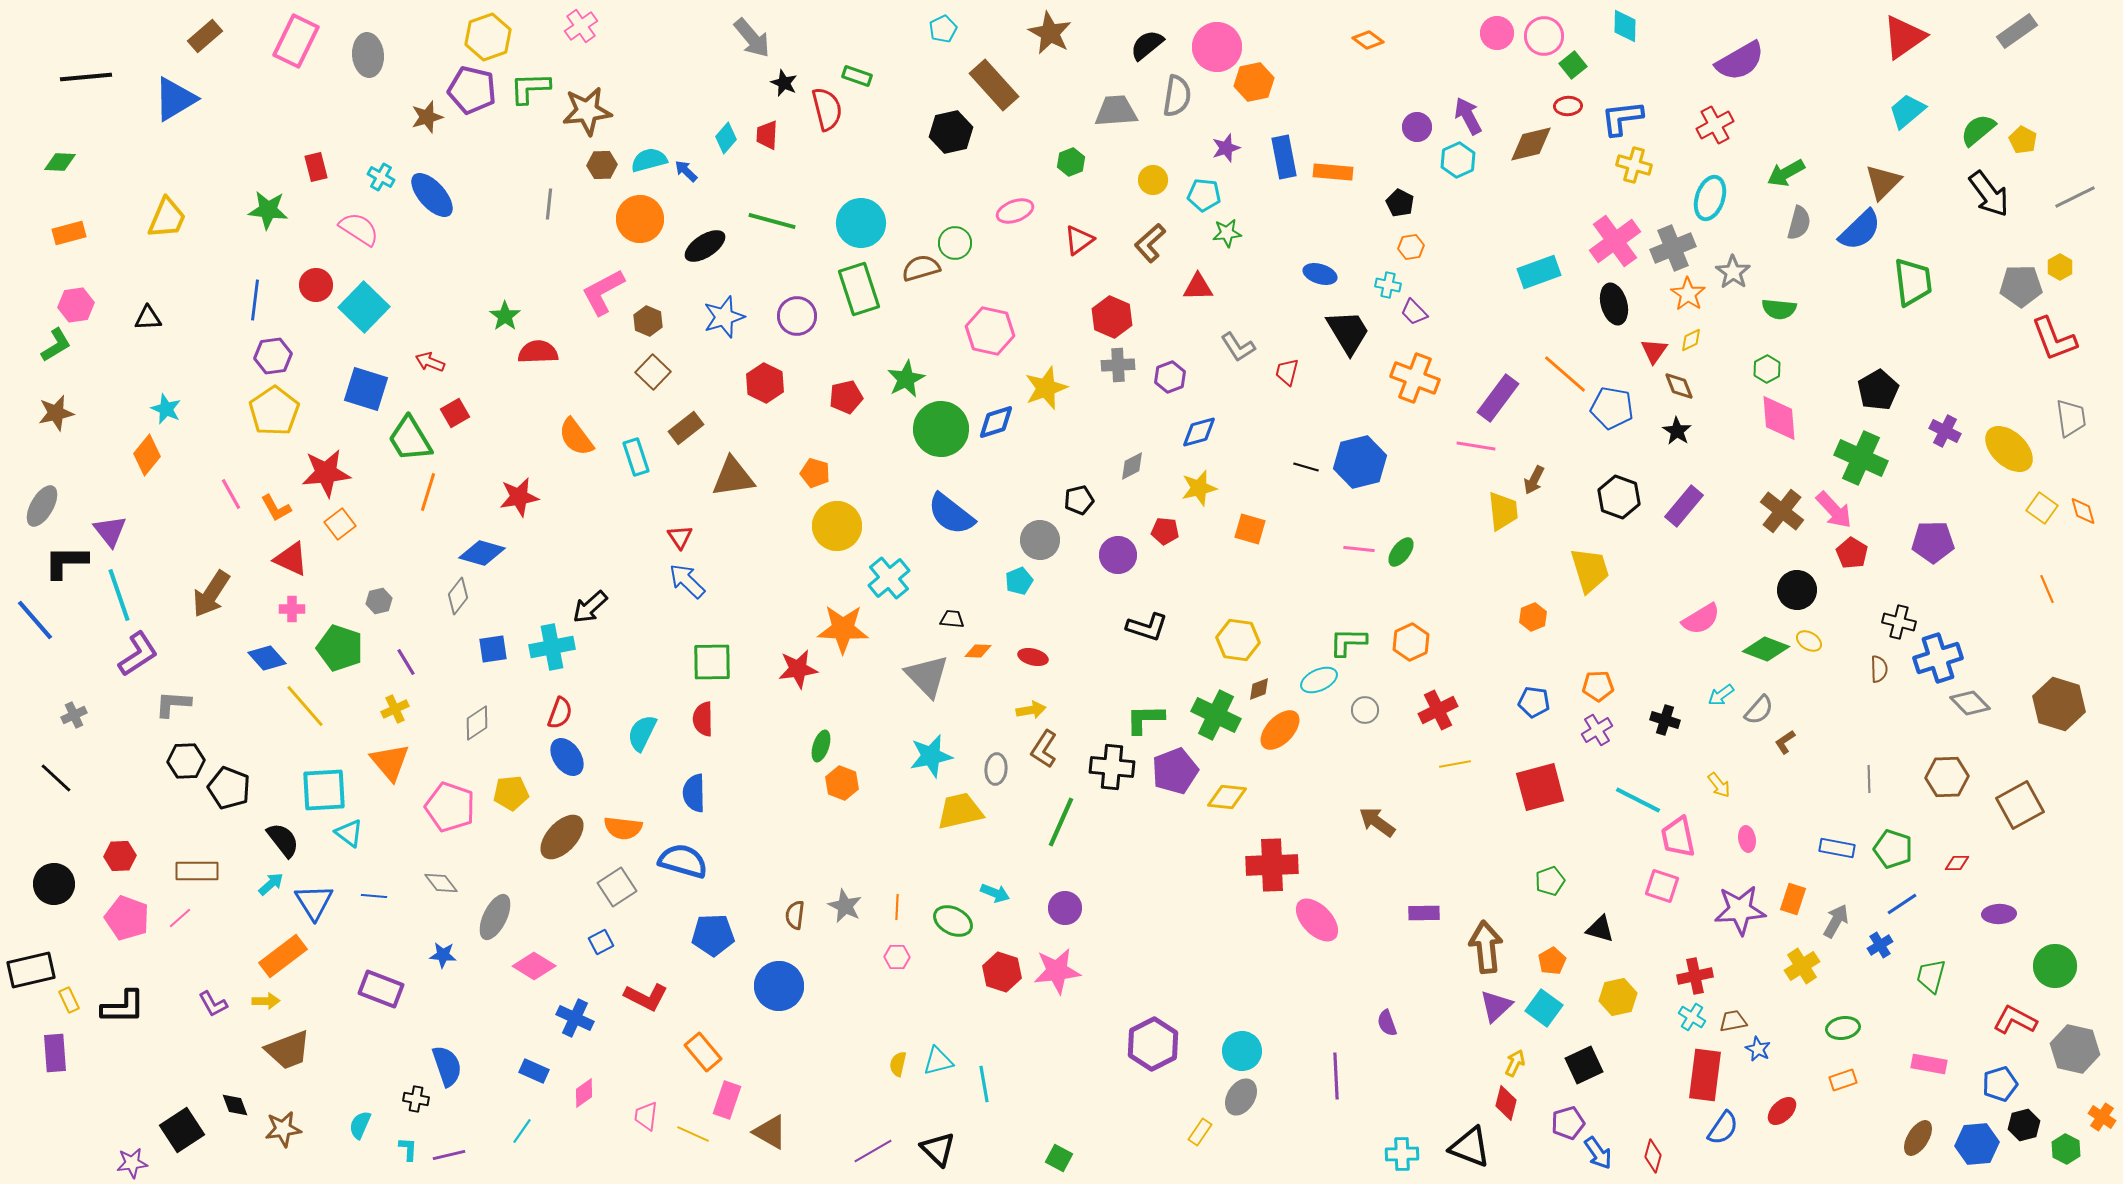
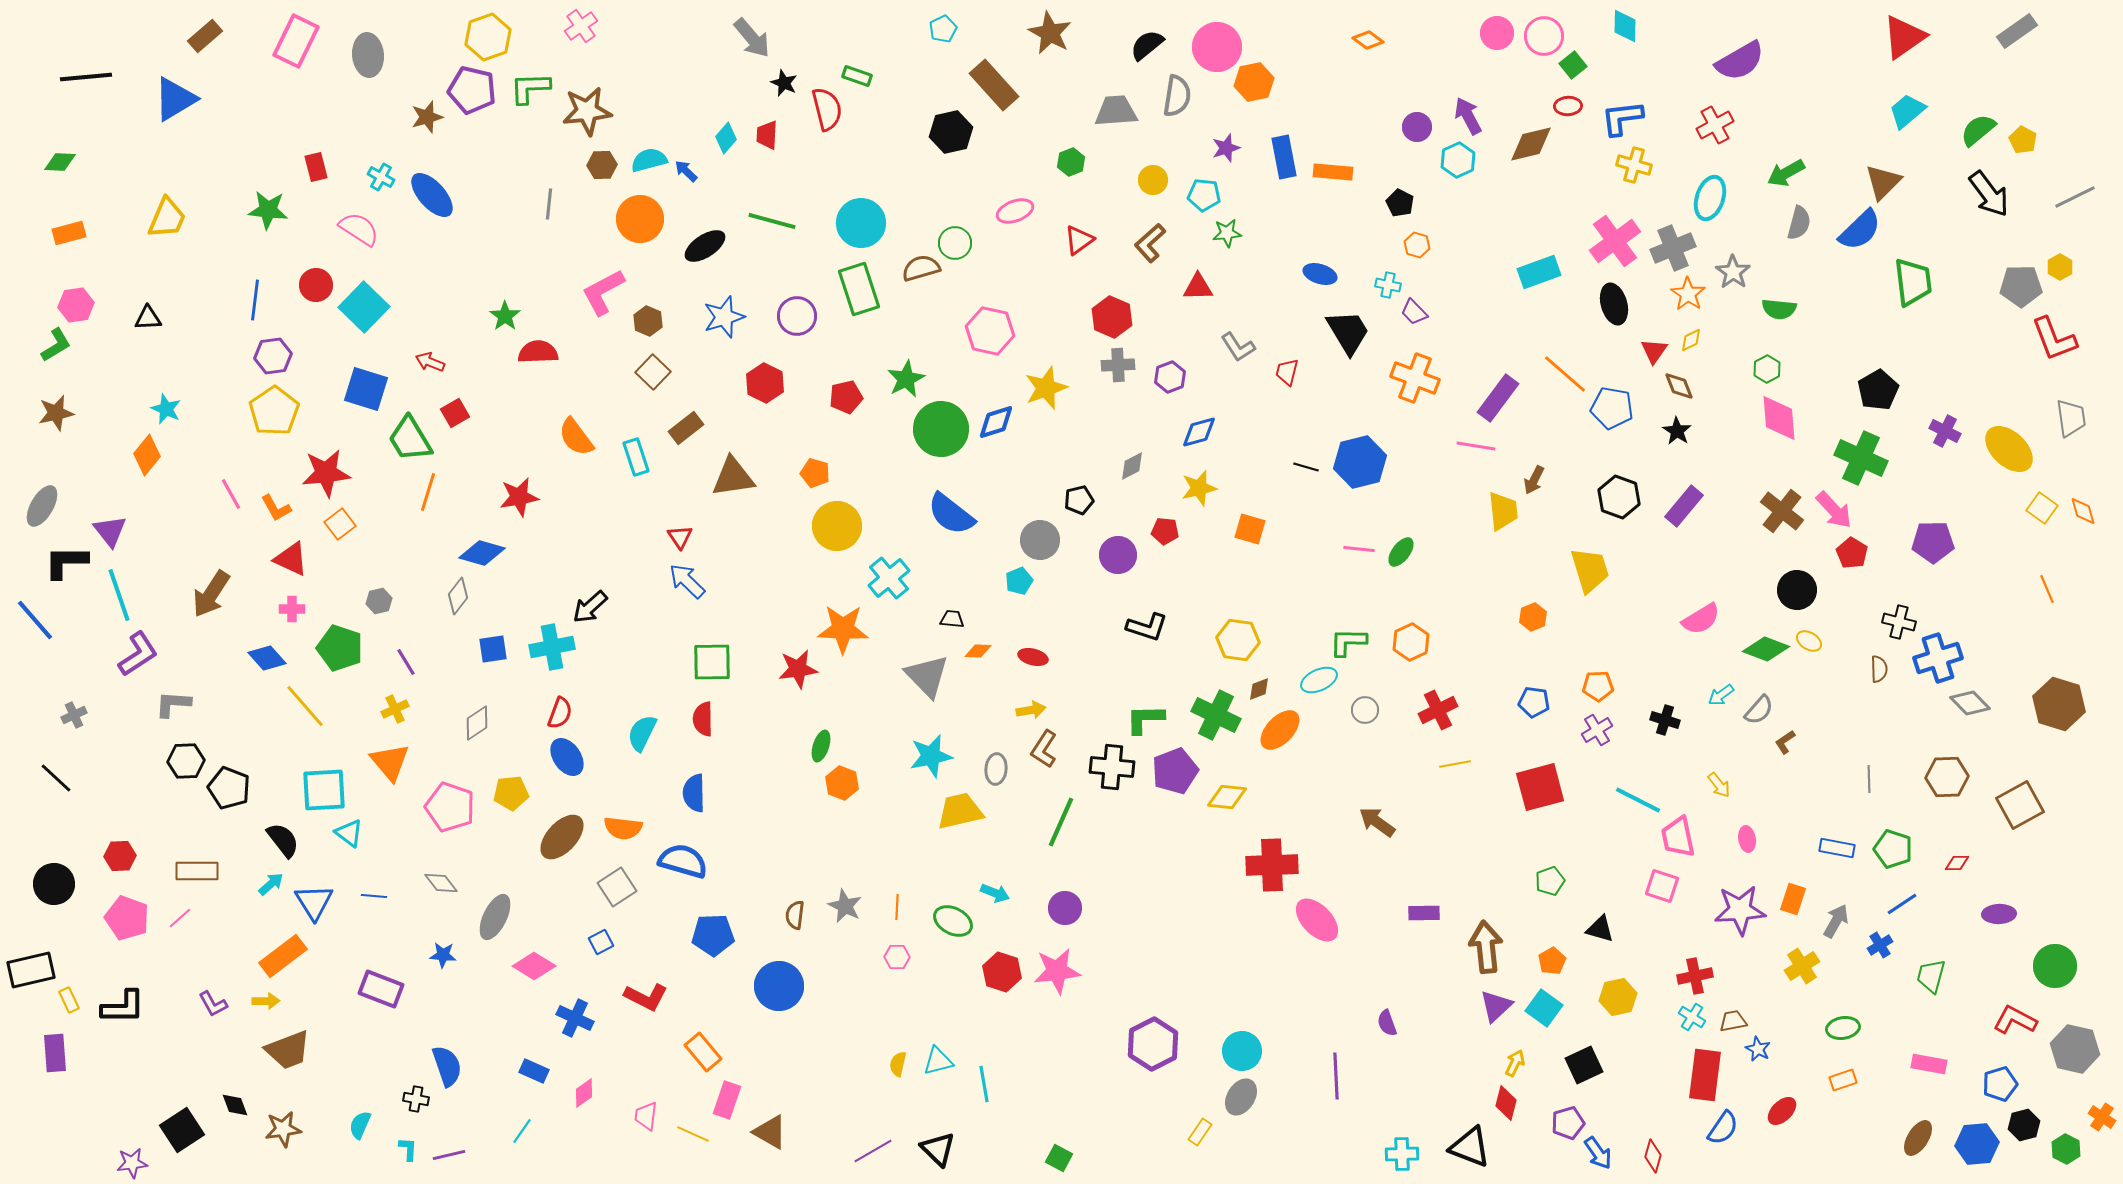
orange hexagon at (1411, 247): moved 6 px right, 2 px up; rotated 25 degrees clockwise
